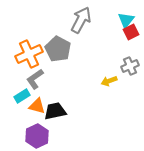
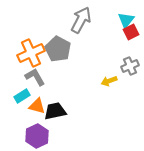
orange cross: moved 2 px right, 1 px up
gray L-shape: moved 2 px up; rotated 95 degrees clockwise
